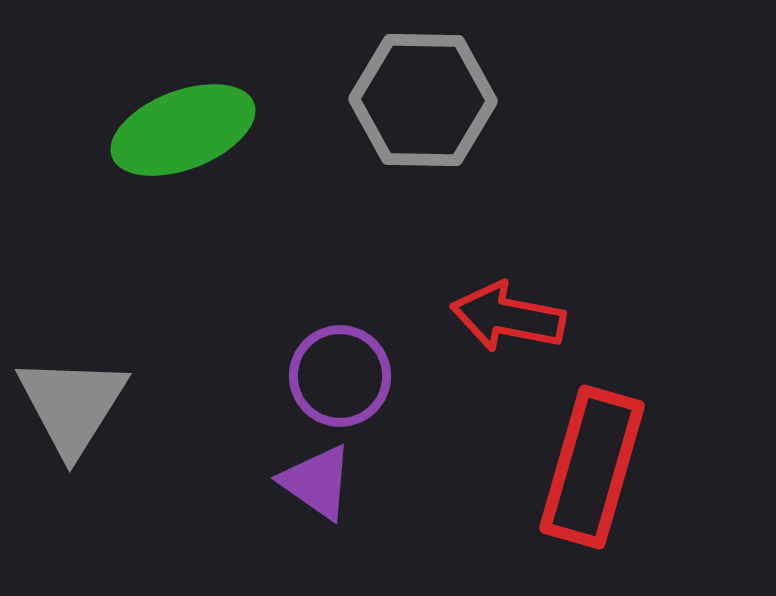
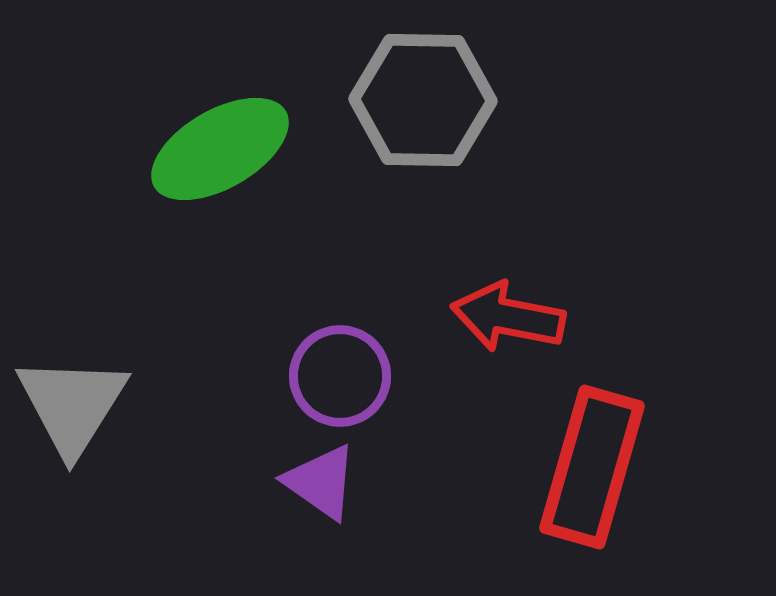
green ellipse: moved 37 px right, 19 px down; rotated 9 degrees counterclockwise
purple triangle: moved 4 px right
